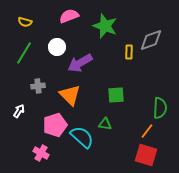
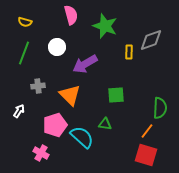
pink semicircle: moved 2 px right, 1 px up; rotated 96 degrees clockwise
green line: rotated 10 degrees counterclockwise
purple arrow: moved 5 px right, 1 px down
